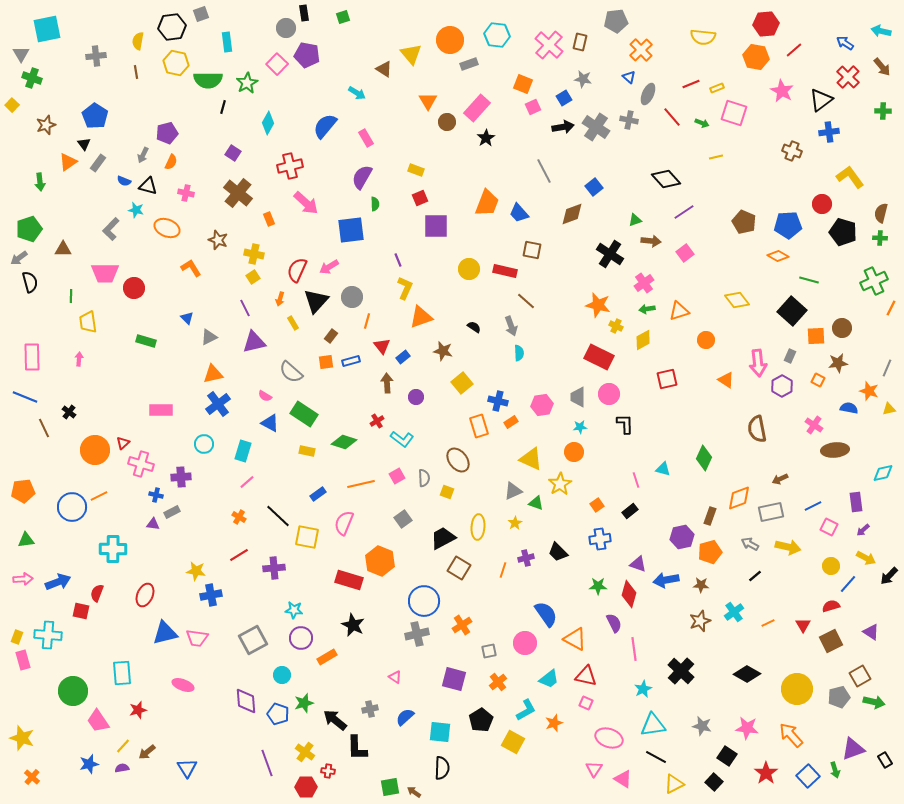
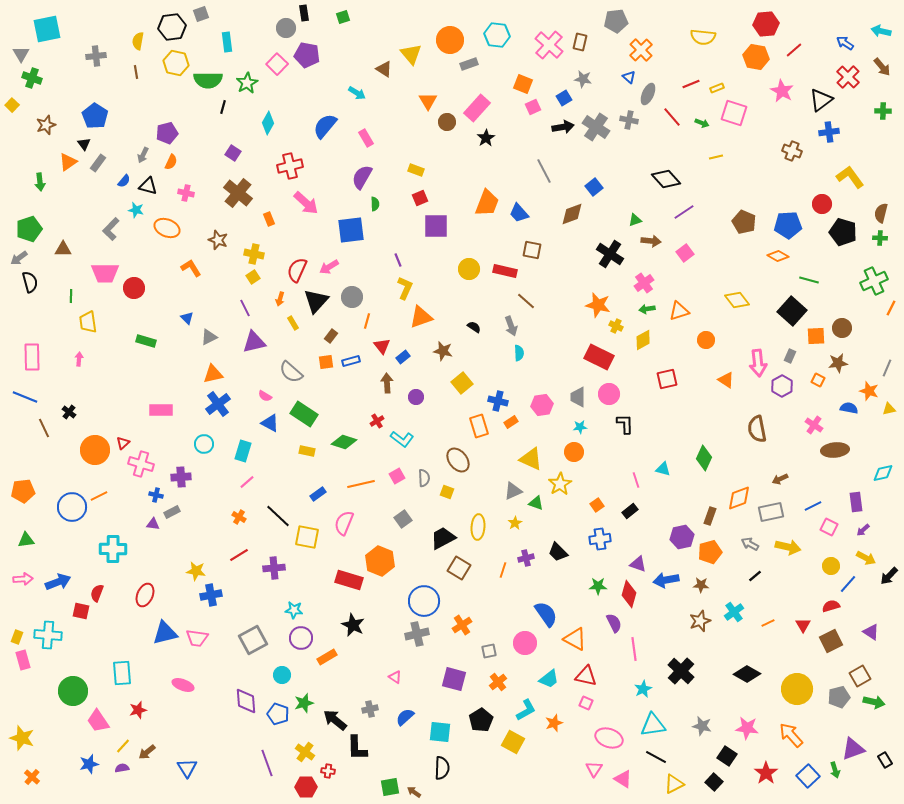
blue semicircle at (124, 181): rotated 72 degrees counterclockwise
